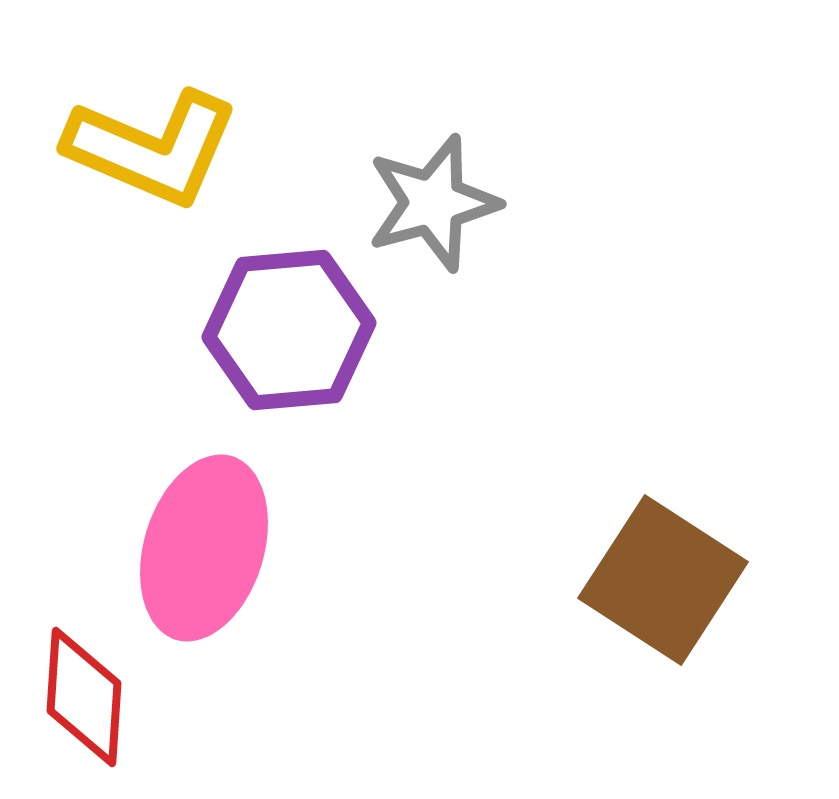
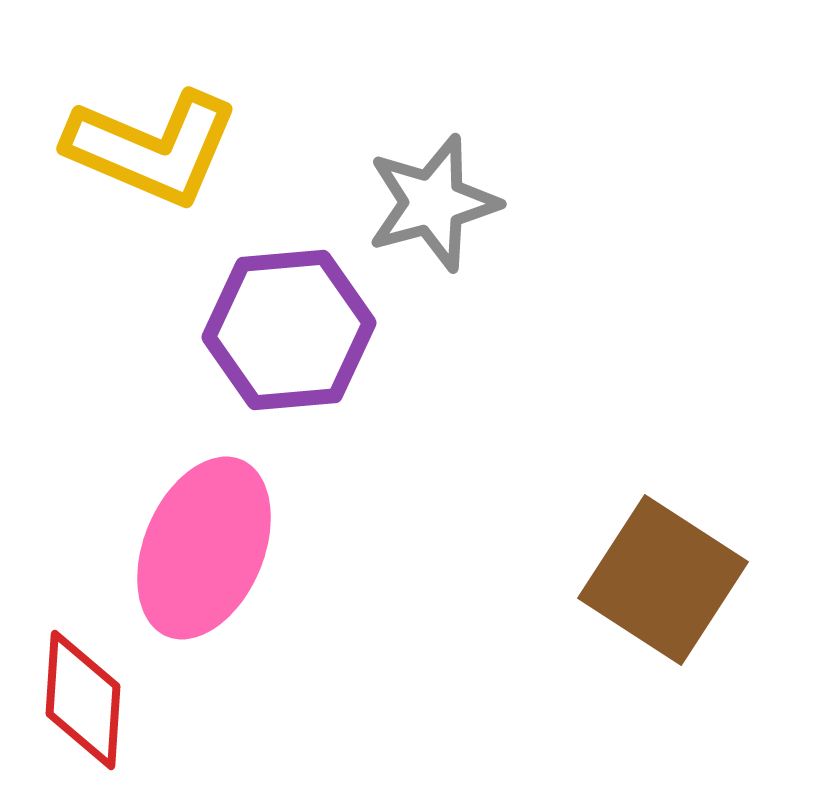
pink ellipse: rotated 6 degrees clockwise
red diamond: moved 1 px left, 3 px down
